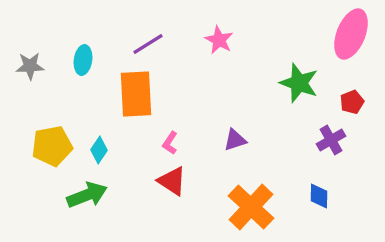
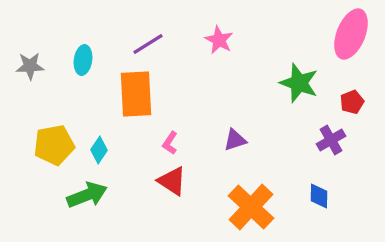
yellow pentagon: moved 2 px right, 1 px up
